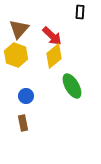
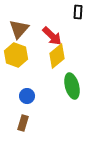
black rectangle: moved 2 px left
yellow diamond: moved 3 px right
green ellipse: rotated 15 degrees clockwise
blue circle: moved 1 px right
brown rectangle: rotated 28 degrees clockwise
